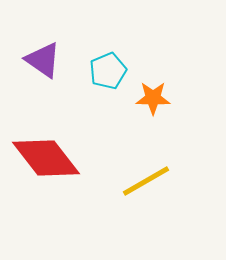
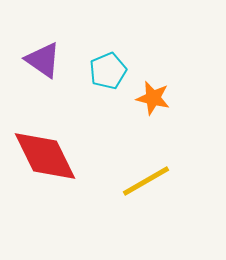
orange star: rotated 12 degrees clockwise
red diamond: moved 1 px left, 2 px up; rotated 12 degrees clockwise
